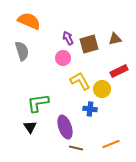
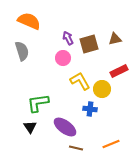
purple ellipse: rotated 35 degrees counterclockwise
